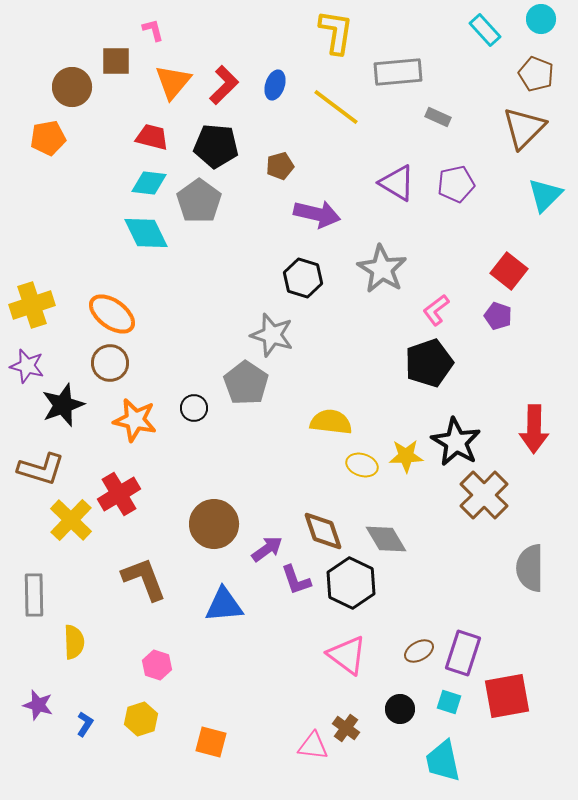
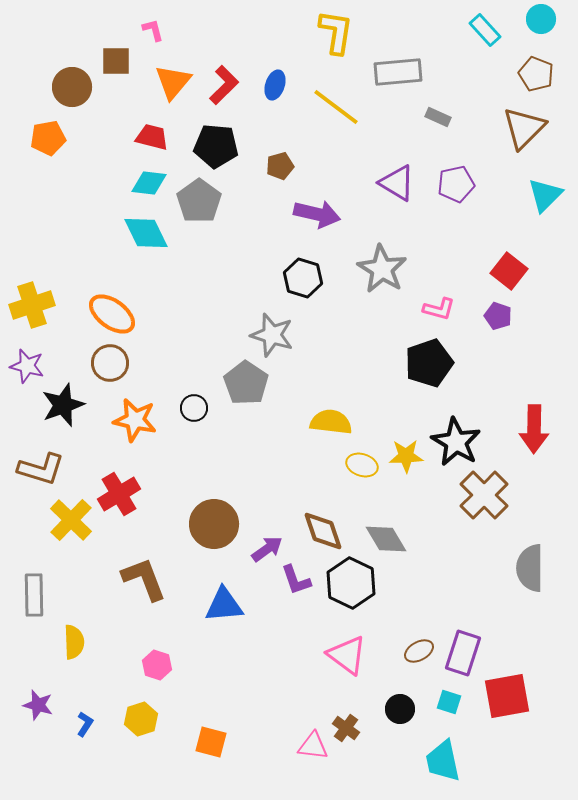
pink L-shape at (436, 310): moved 3 px right, 1 px up; rotated 128 degrees counterclockwise
